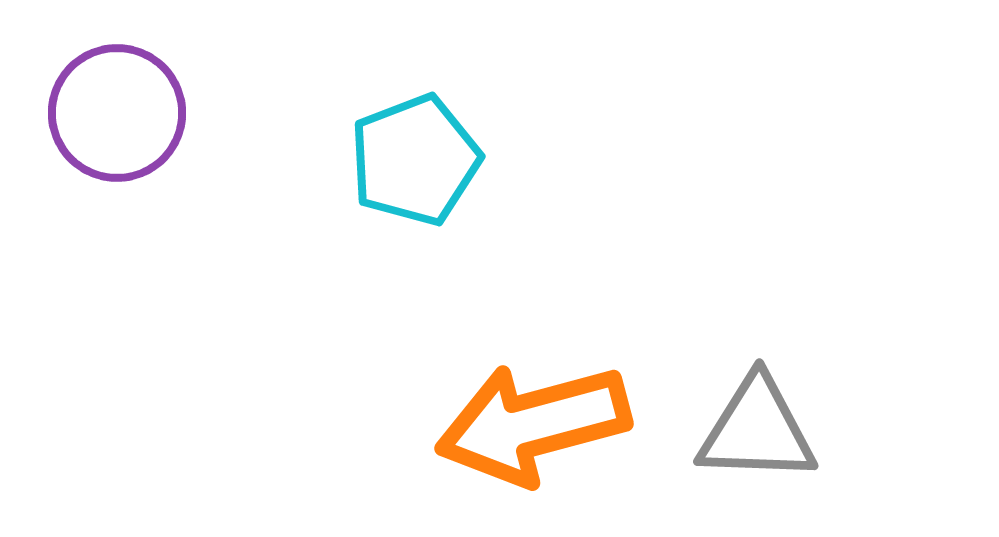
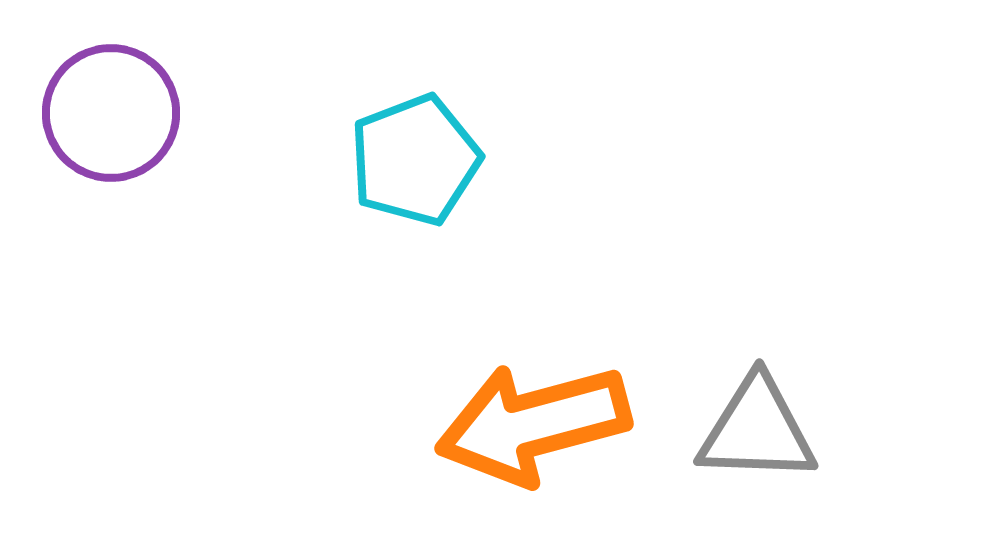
purple circle: moved 6 px left
